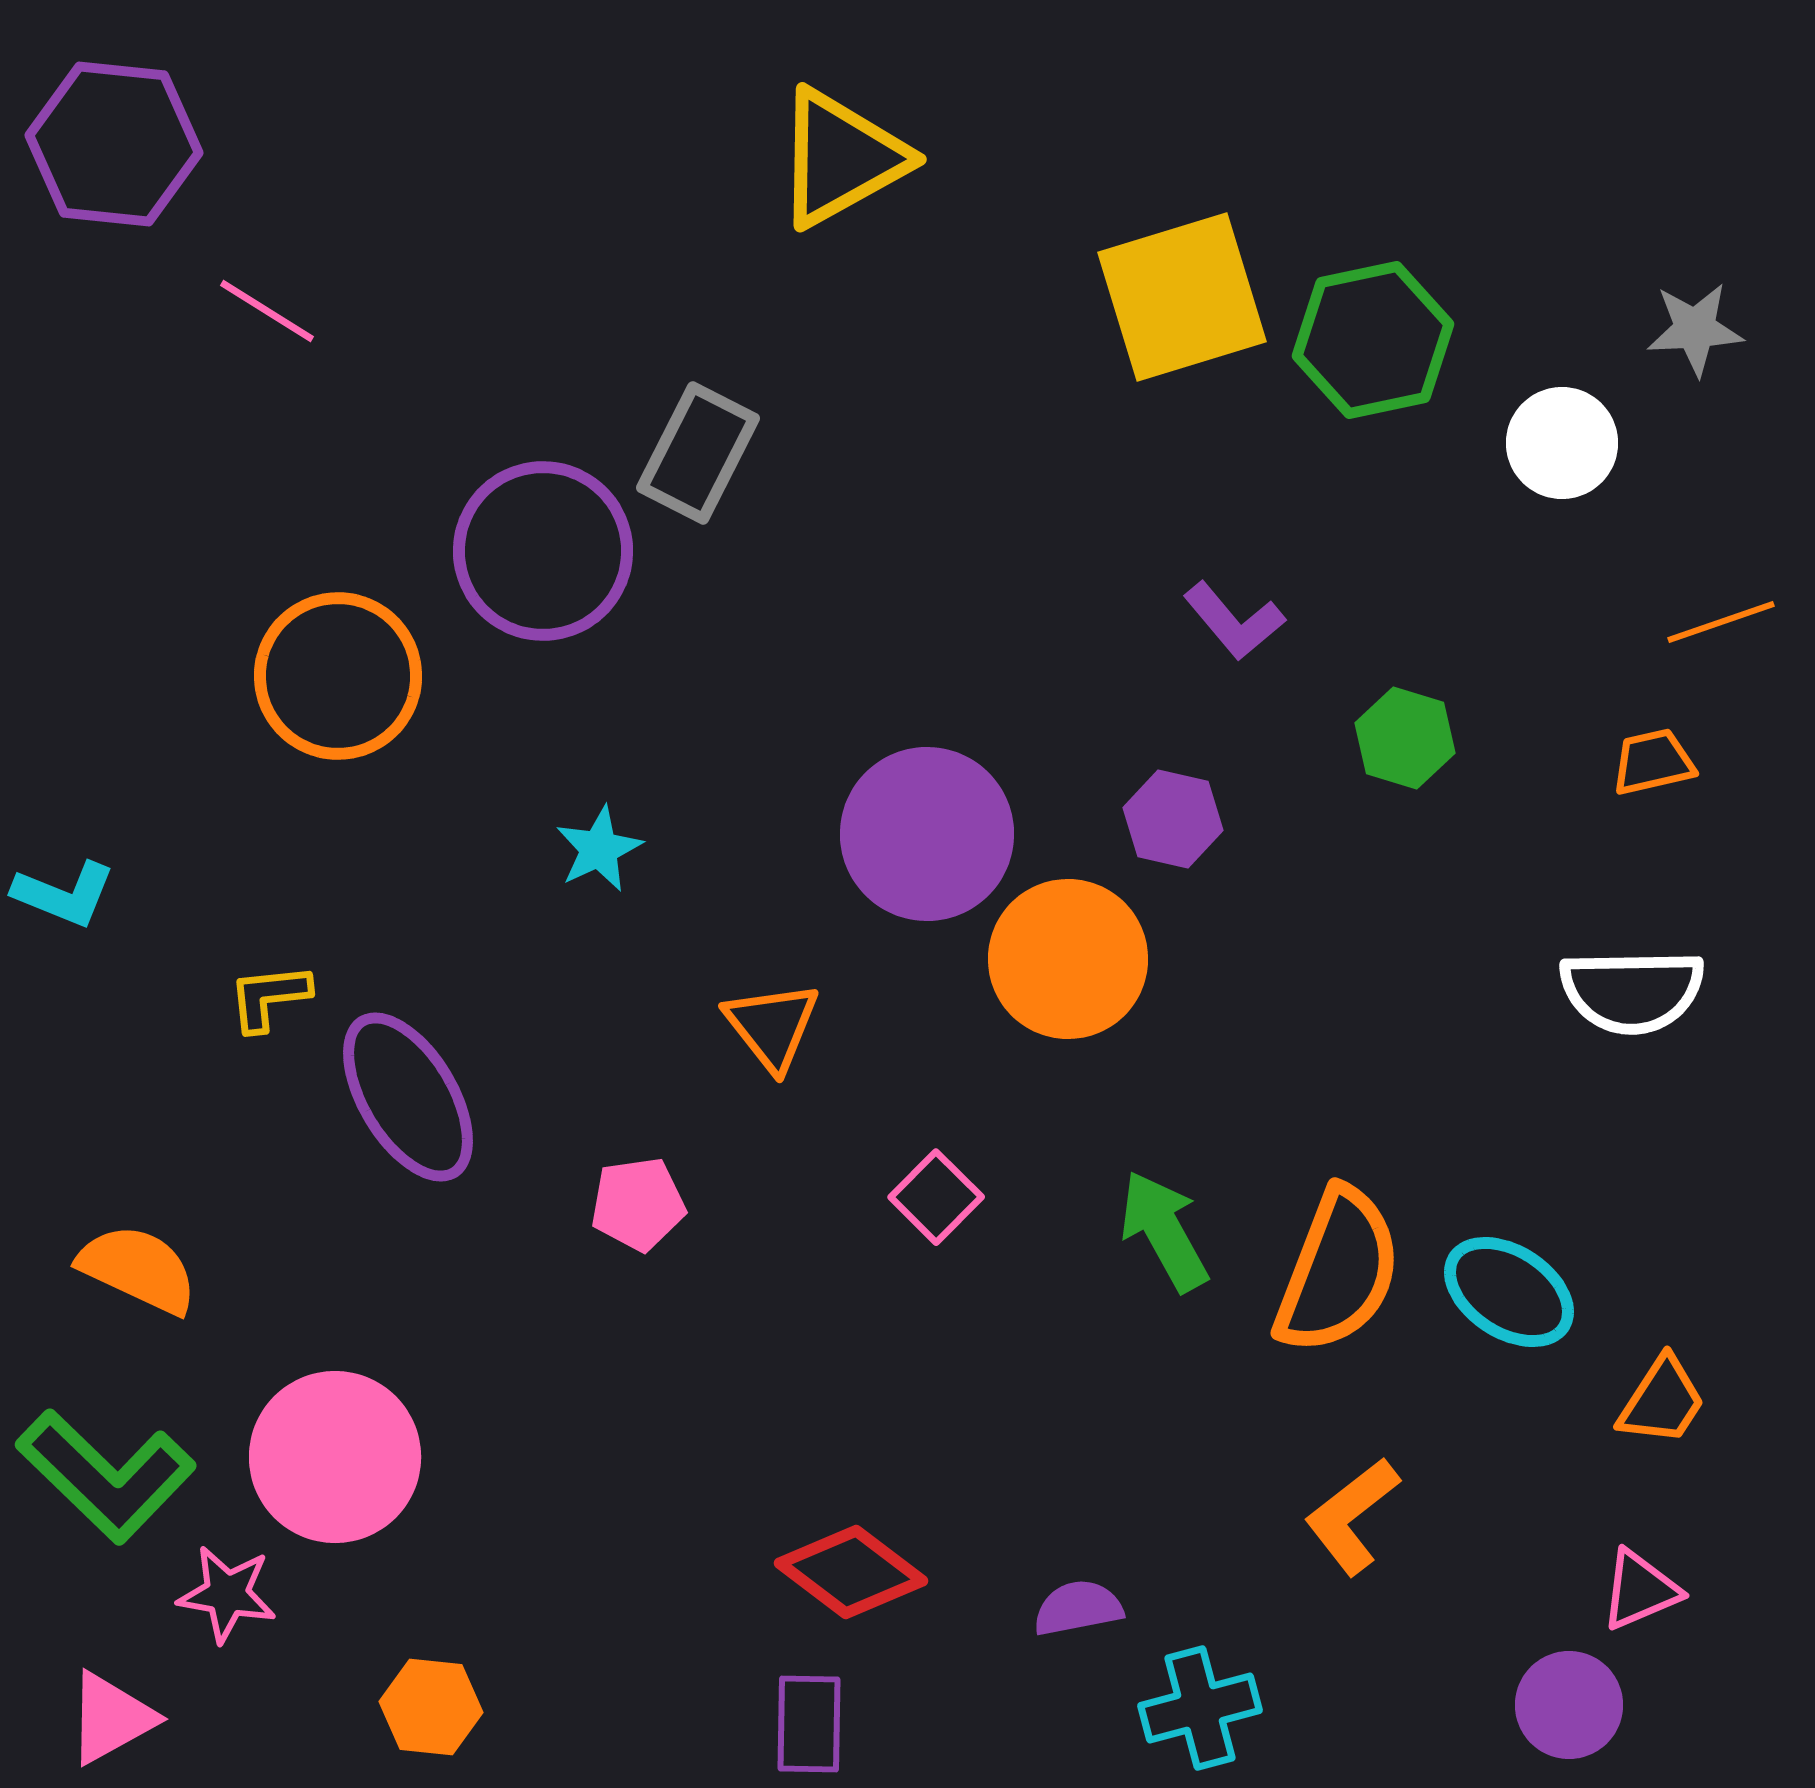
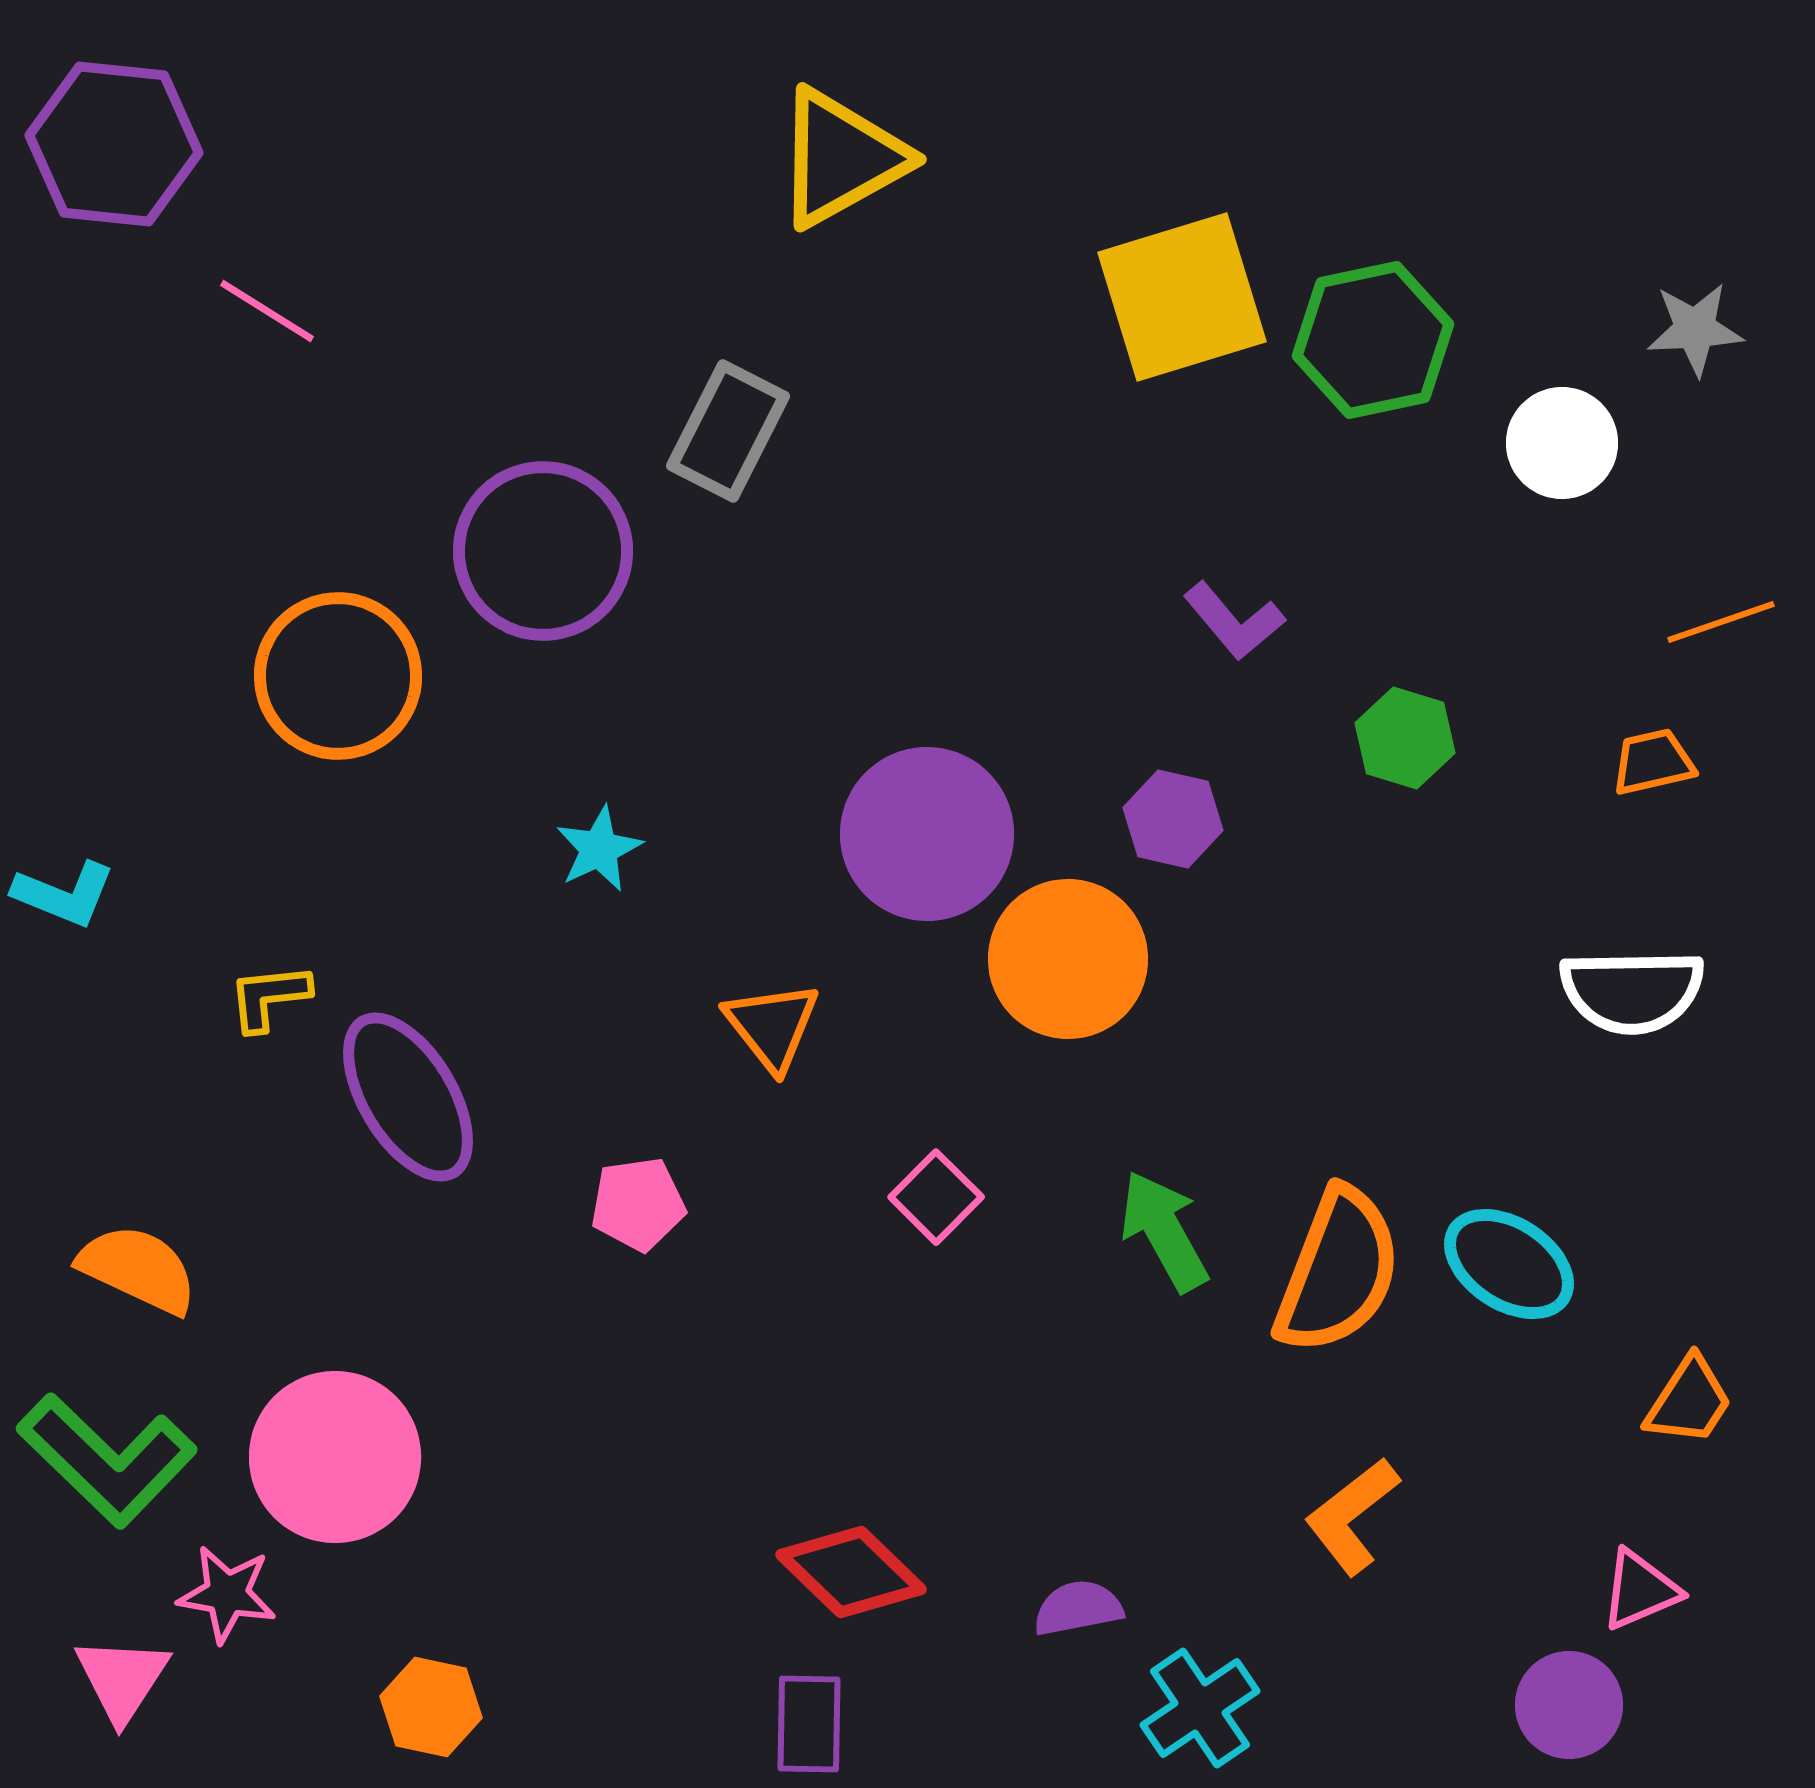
gray rectangle at (698, 453): moved 30 px right, 22 px up
cyan ellipse at (1509, 1292): moved 28 px up
orange trapezoid at (1662, 1401): moved 27 px right
green L-shape at (106, 1476): moved 1 px right, 16 px up
red diamond at (851, 1572): rotated 7 degrees clockwise
orange hexagon at (431, 1707): rotated 6 degrees clockwise
cyan cross at (1200, 1708): rotated 19 degrees counterclockwise
pink triangle at (111, 1718): moved 11 px right, 39 px up; rotated 28 degrees counterclockwise
